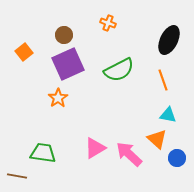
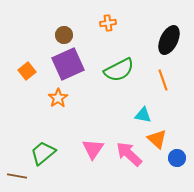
orange cross: rotated 28 degrees counterclockwise
orange square: moved 3 px right, 19 px down
cyan triangle: moved 25 px left
pink triangle: moved 2 px left, 1 px down; rotated 25 degrees counterclockwise
green trapezoid: rotated 48 degrees counterclockwise
